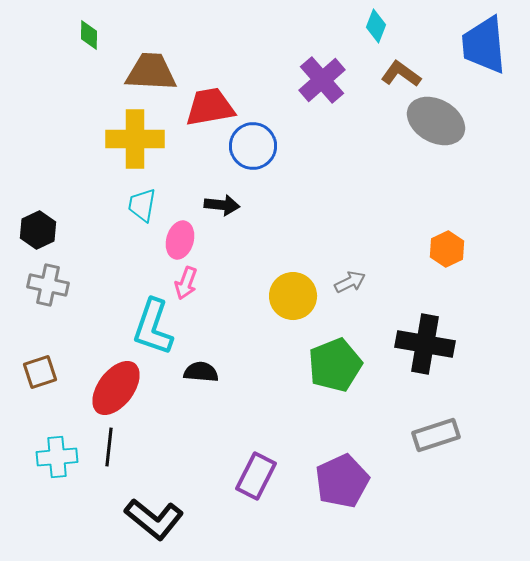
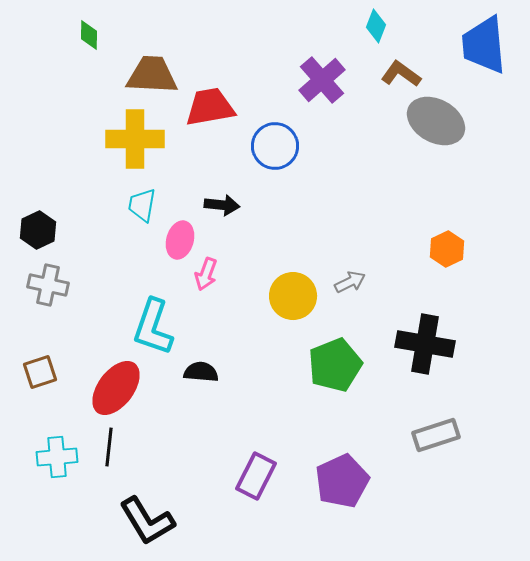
brown trapezoid: moved 1 px right, 3 px down
blue circle: moved 22 px right
pink arrow: moved 20 px right, 9 px up
black L-shape: moved 7 px left, 2 px down; rotated 20 degrees clockwise
